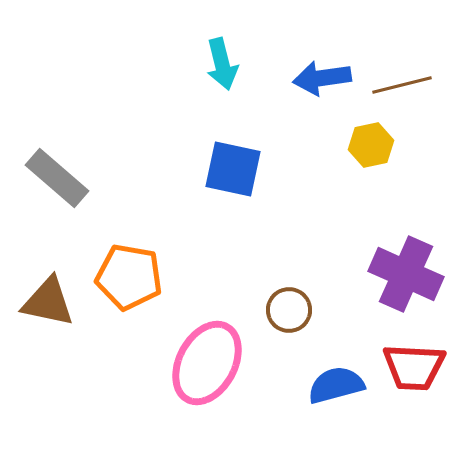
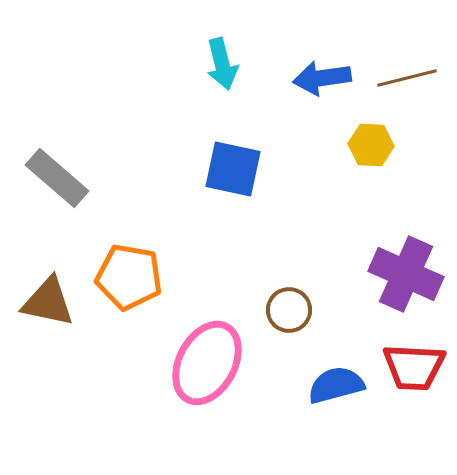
brown line: moved 5 px right, 7 px up
yellow hexagon: rotated 15 degrees clockwise
